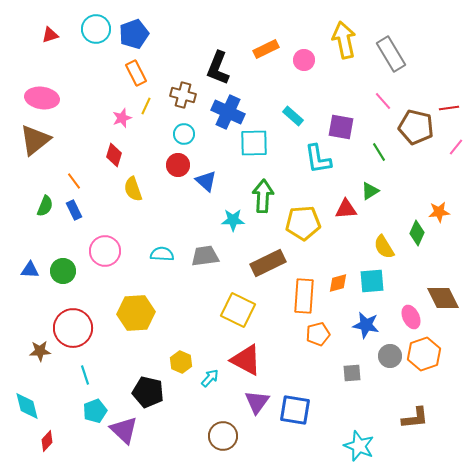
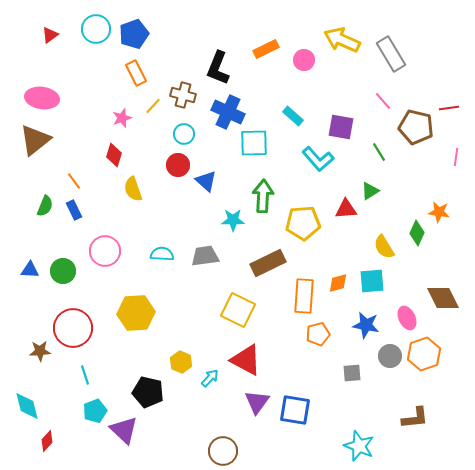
red triangle at (50, 35): rotated 18 degrees counterclockwise
yellow arrow at (344, 40): moved 2 px left; rotated 54 degrees counterclockwise
yellow line at (146, 106): moved 7 px right; rotated 18 degrees clockwise
pink line at (456, 147): moved 10 px down; rotated 30 degrees counterclockwise
cyan L-shape at (318, 159): rotated 32 degrees counterclockwise
orange star at (439, 212): rotated 15 degrees clockwise
pink ellipse at (411, 317): moved 4 px left, 1 px down
brown circle at (223, 436): moved 15 px down
